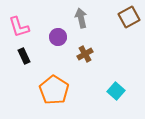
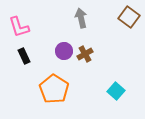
brown square: rotated 25 degrees counterclockwise
purple circle: moved 6 px right, 14 px down
orange pentagon: moved 1 px up
